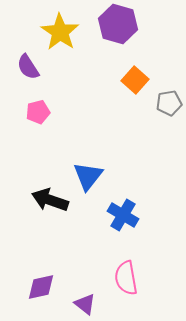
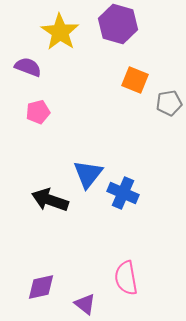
purple semicircle: rotated 144 degrees clockwise
orange square: rotated 20 degrees counterclockwise
blue triangle: moved 2 px up
blue cross: moved 22 px up; rotated 8 degrees counterclockwise
